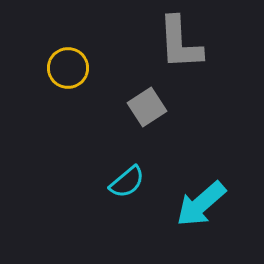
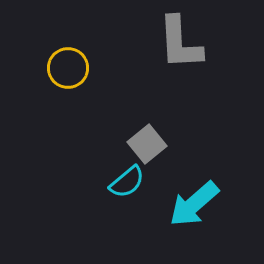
gray square: moved 37 px down; rotated 6 degrees counterclockwise
cyan arrow: moved 7 px left
